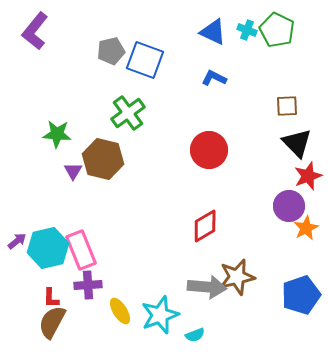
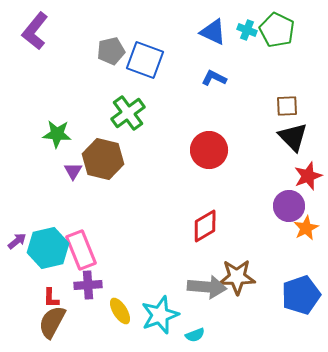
black triangle: moved 4 px left, 6 px up
brown star: rotated 12 degrees clockwise
